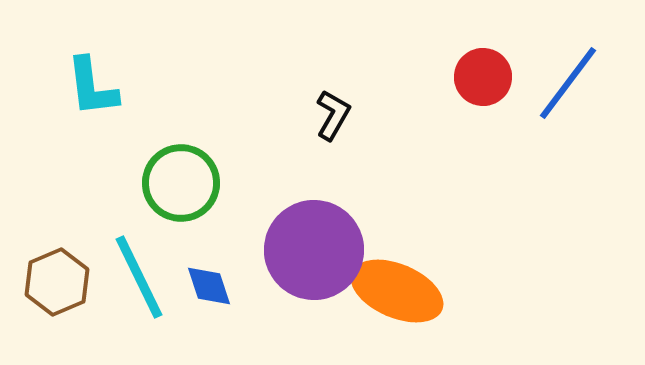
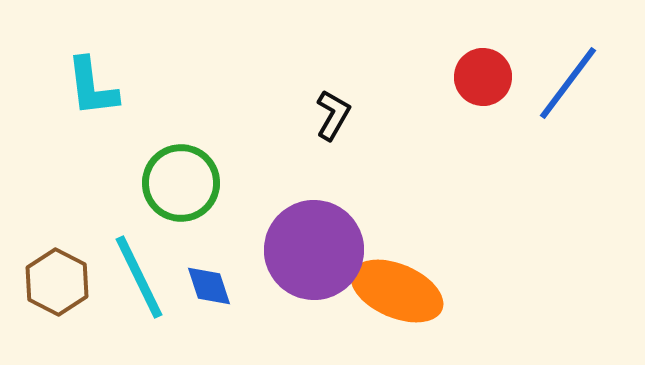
brown hexagon: rotated 10 degrees counterclockwise
